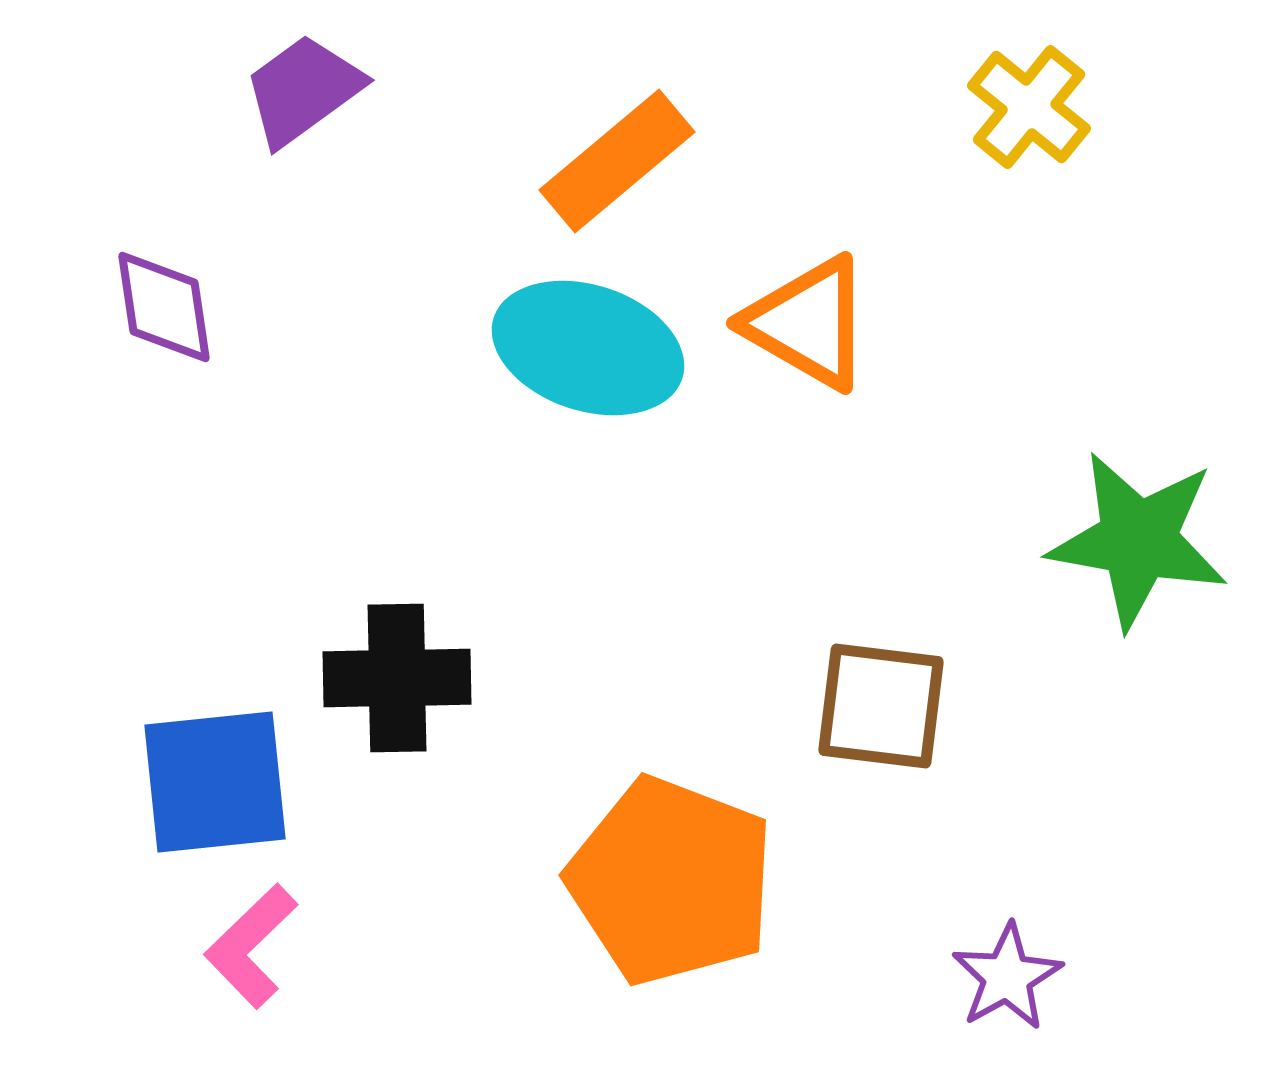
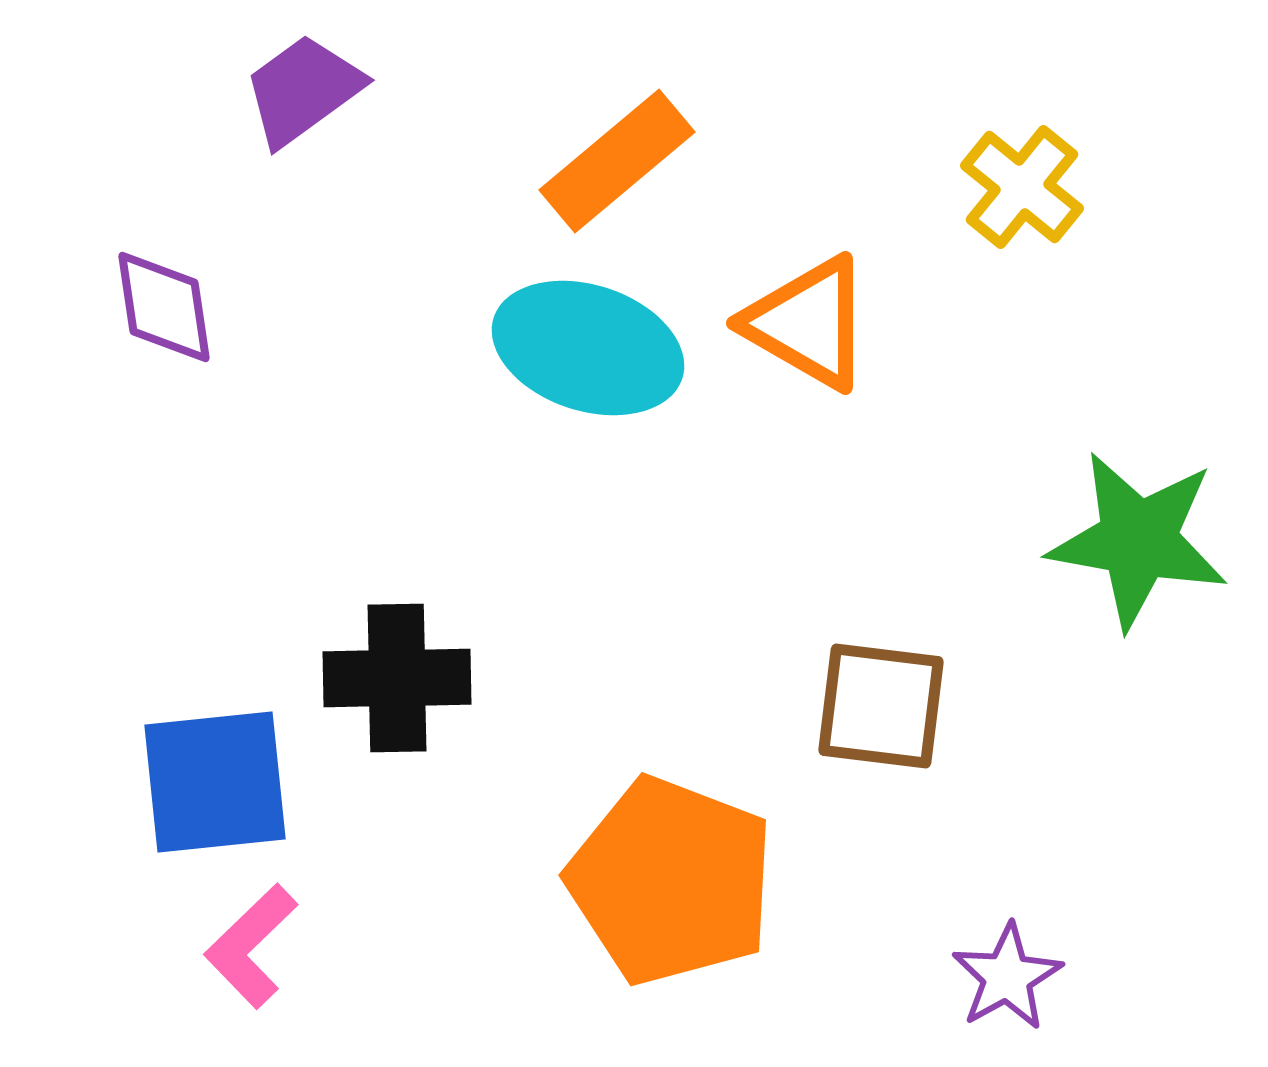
yellow cross: moved 7 px left, 80 px down
